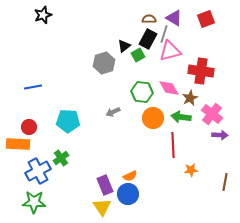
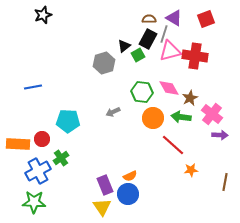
red cross: moved 6 px left, 15 px up
red circle: moved 13 px right, 12 px down
red line: rotated 45 degrees counterclockwise
